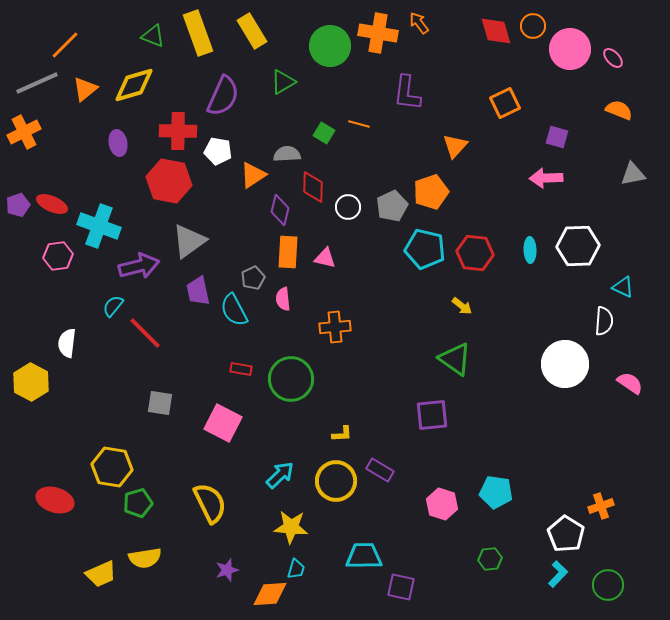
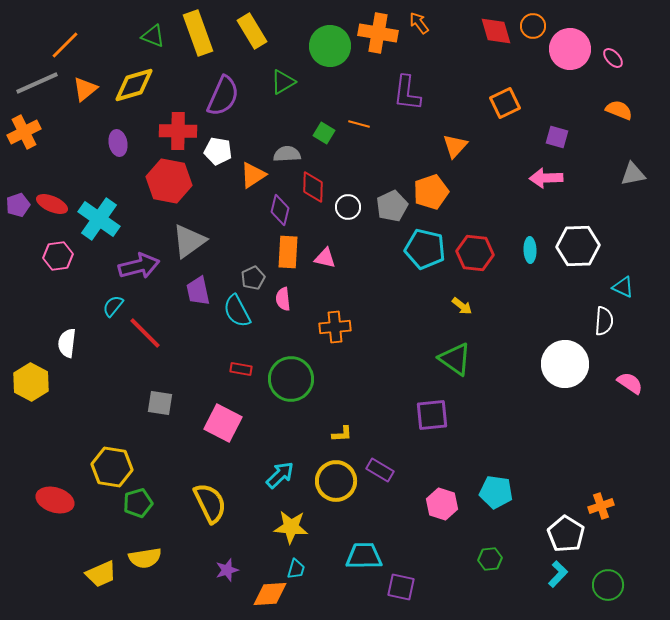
cyan cross at (99, 226): moved 7 px up; rotated 15 degrees clockwise
cyan semicircle at (234, 310): moved 3 px right, 1 px down
